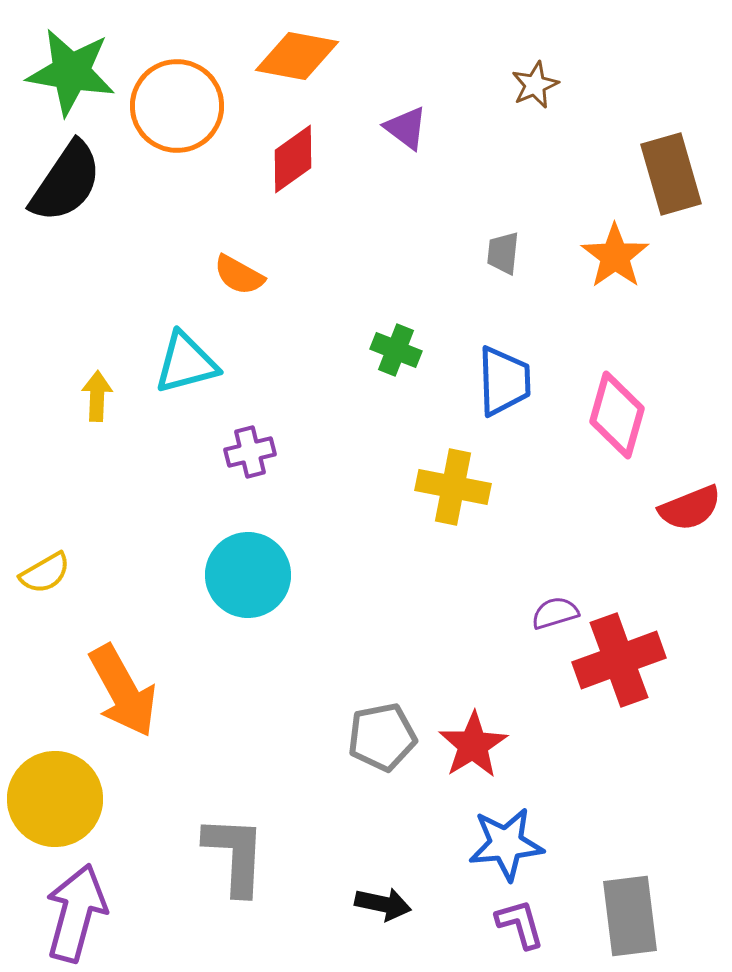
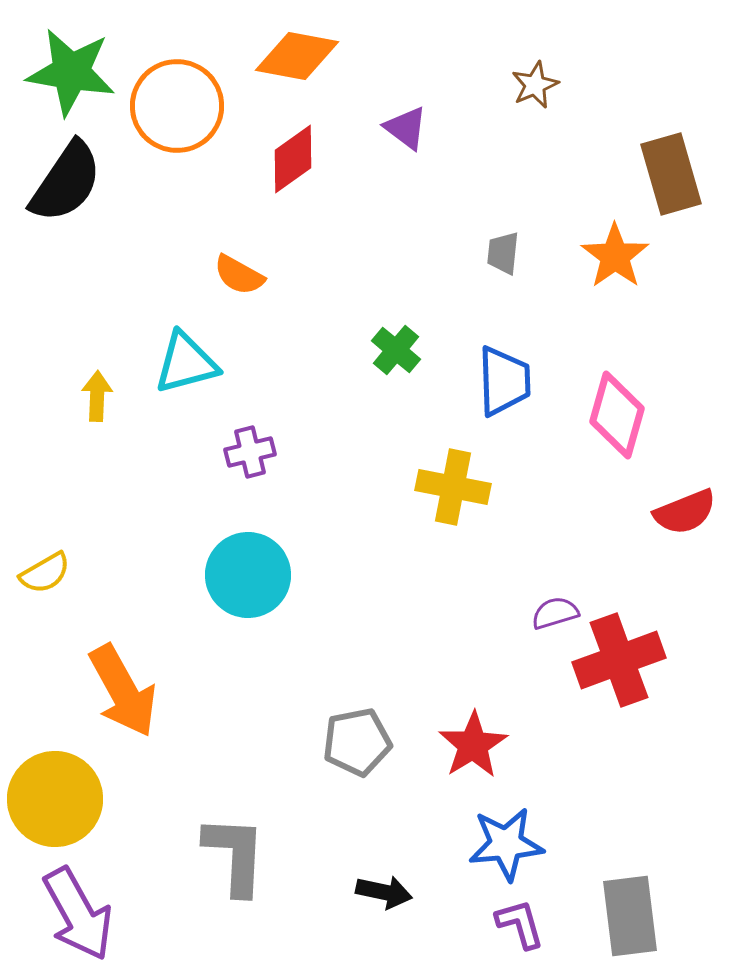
green cross: rotated 18 degrees clockwise
red semicircle: moved 5 px left, 4 px down
gray pentagon: moved 25 px left, 5 px down
black arrow: moved 1 px right, 12 px up
purple arrow: moved 2 px right, 1 px down; rotated 136 degrees clockwise
